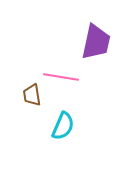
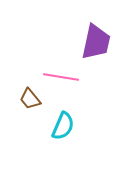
brown trapezoid: moved 2 px left, 4 px down; rotated 30 degrees counterclockwise
